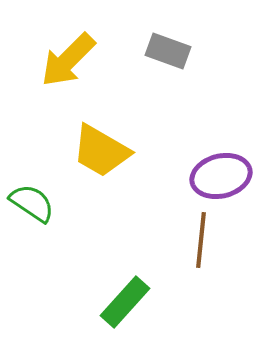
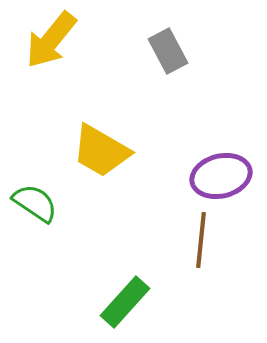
gray rectangle: rotated 42 degrees clockwise
yellow arrow: moved 17 px left, 20 px up; rotated 6 degrees counterclockwise
green semicircle: moved 3 px right
